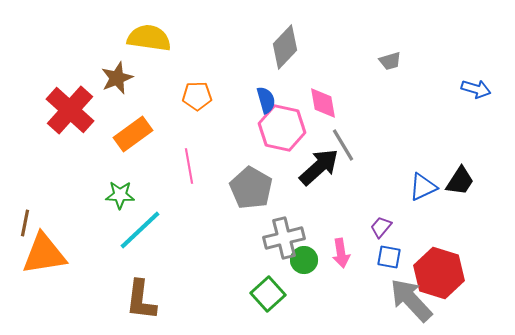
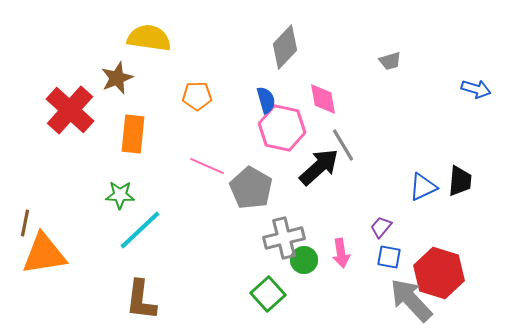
pink diamond: moved 4 px up
orange rectangle: rotated 48 degrees counterclockwise
pink line: moved 18 px right; rotated 56 degrees counterclockwise
black trapezoid: rotated 28 degrees counterclockwise
